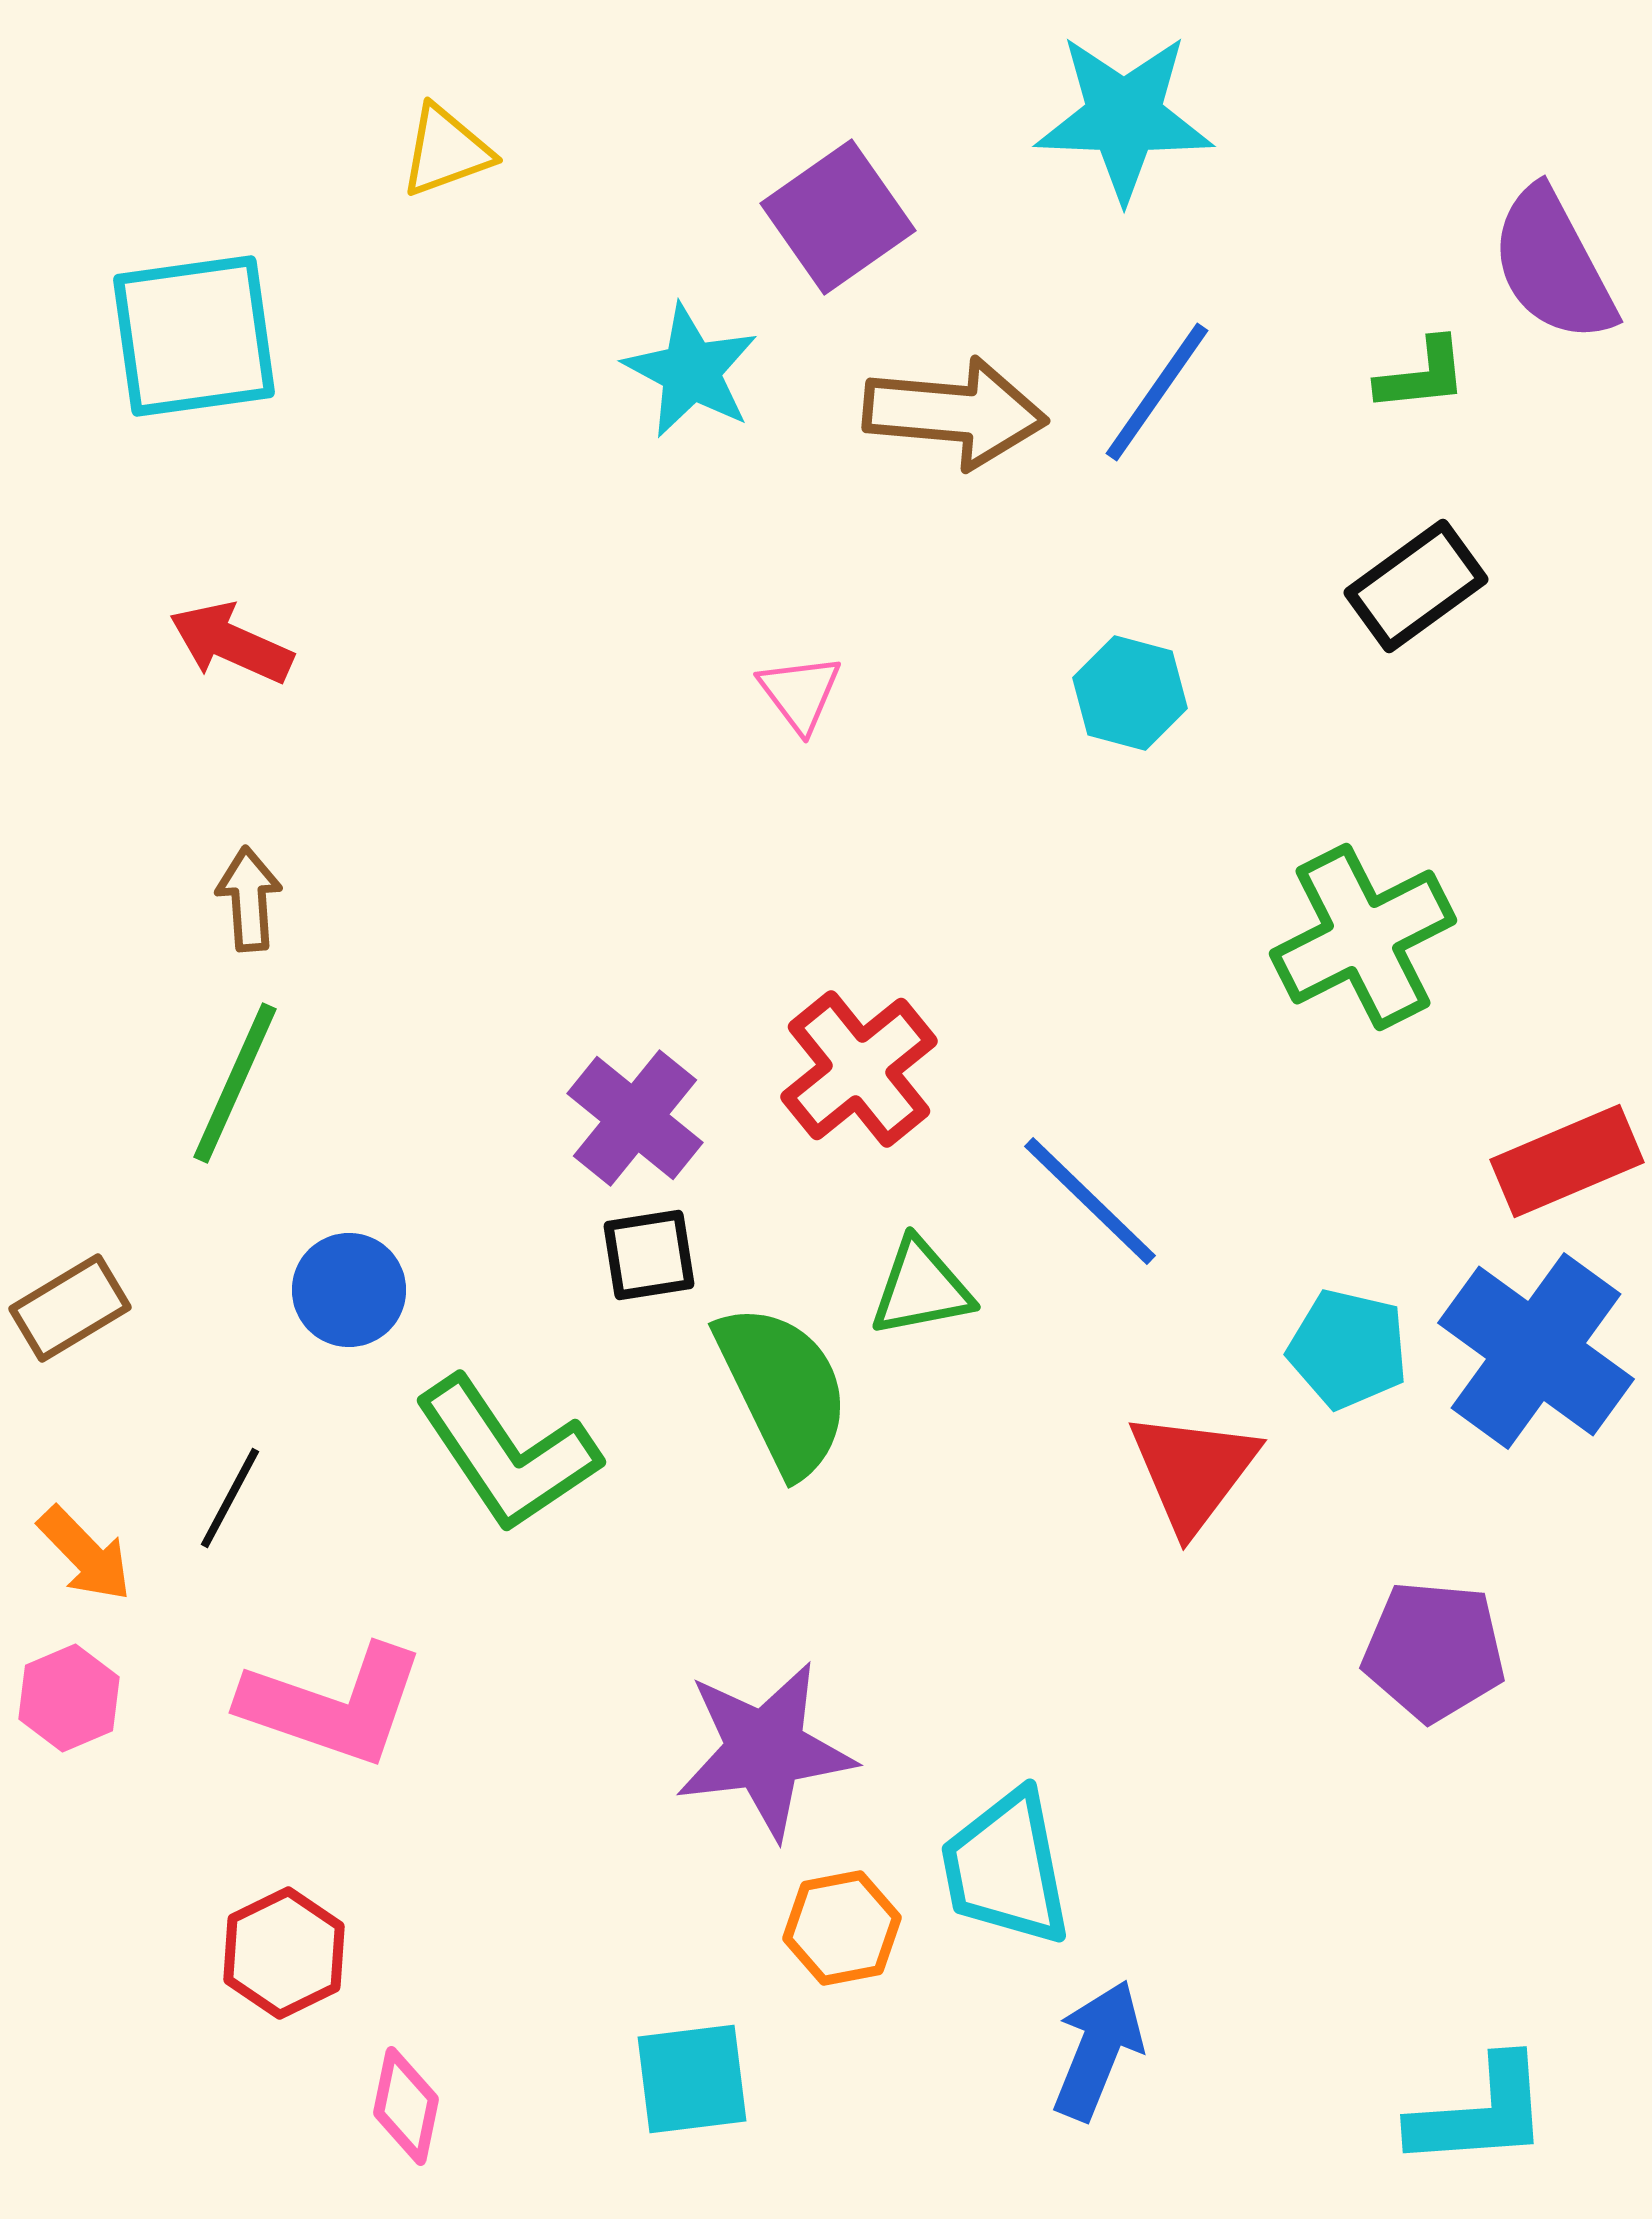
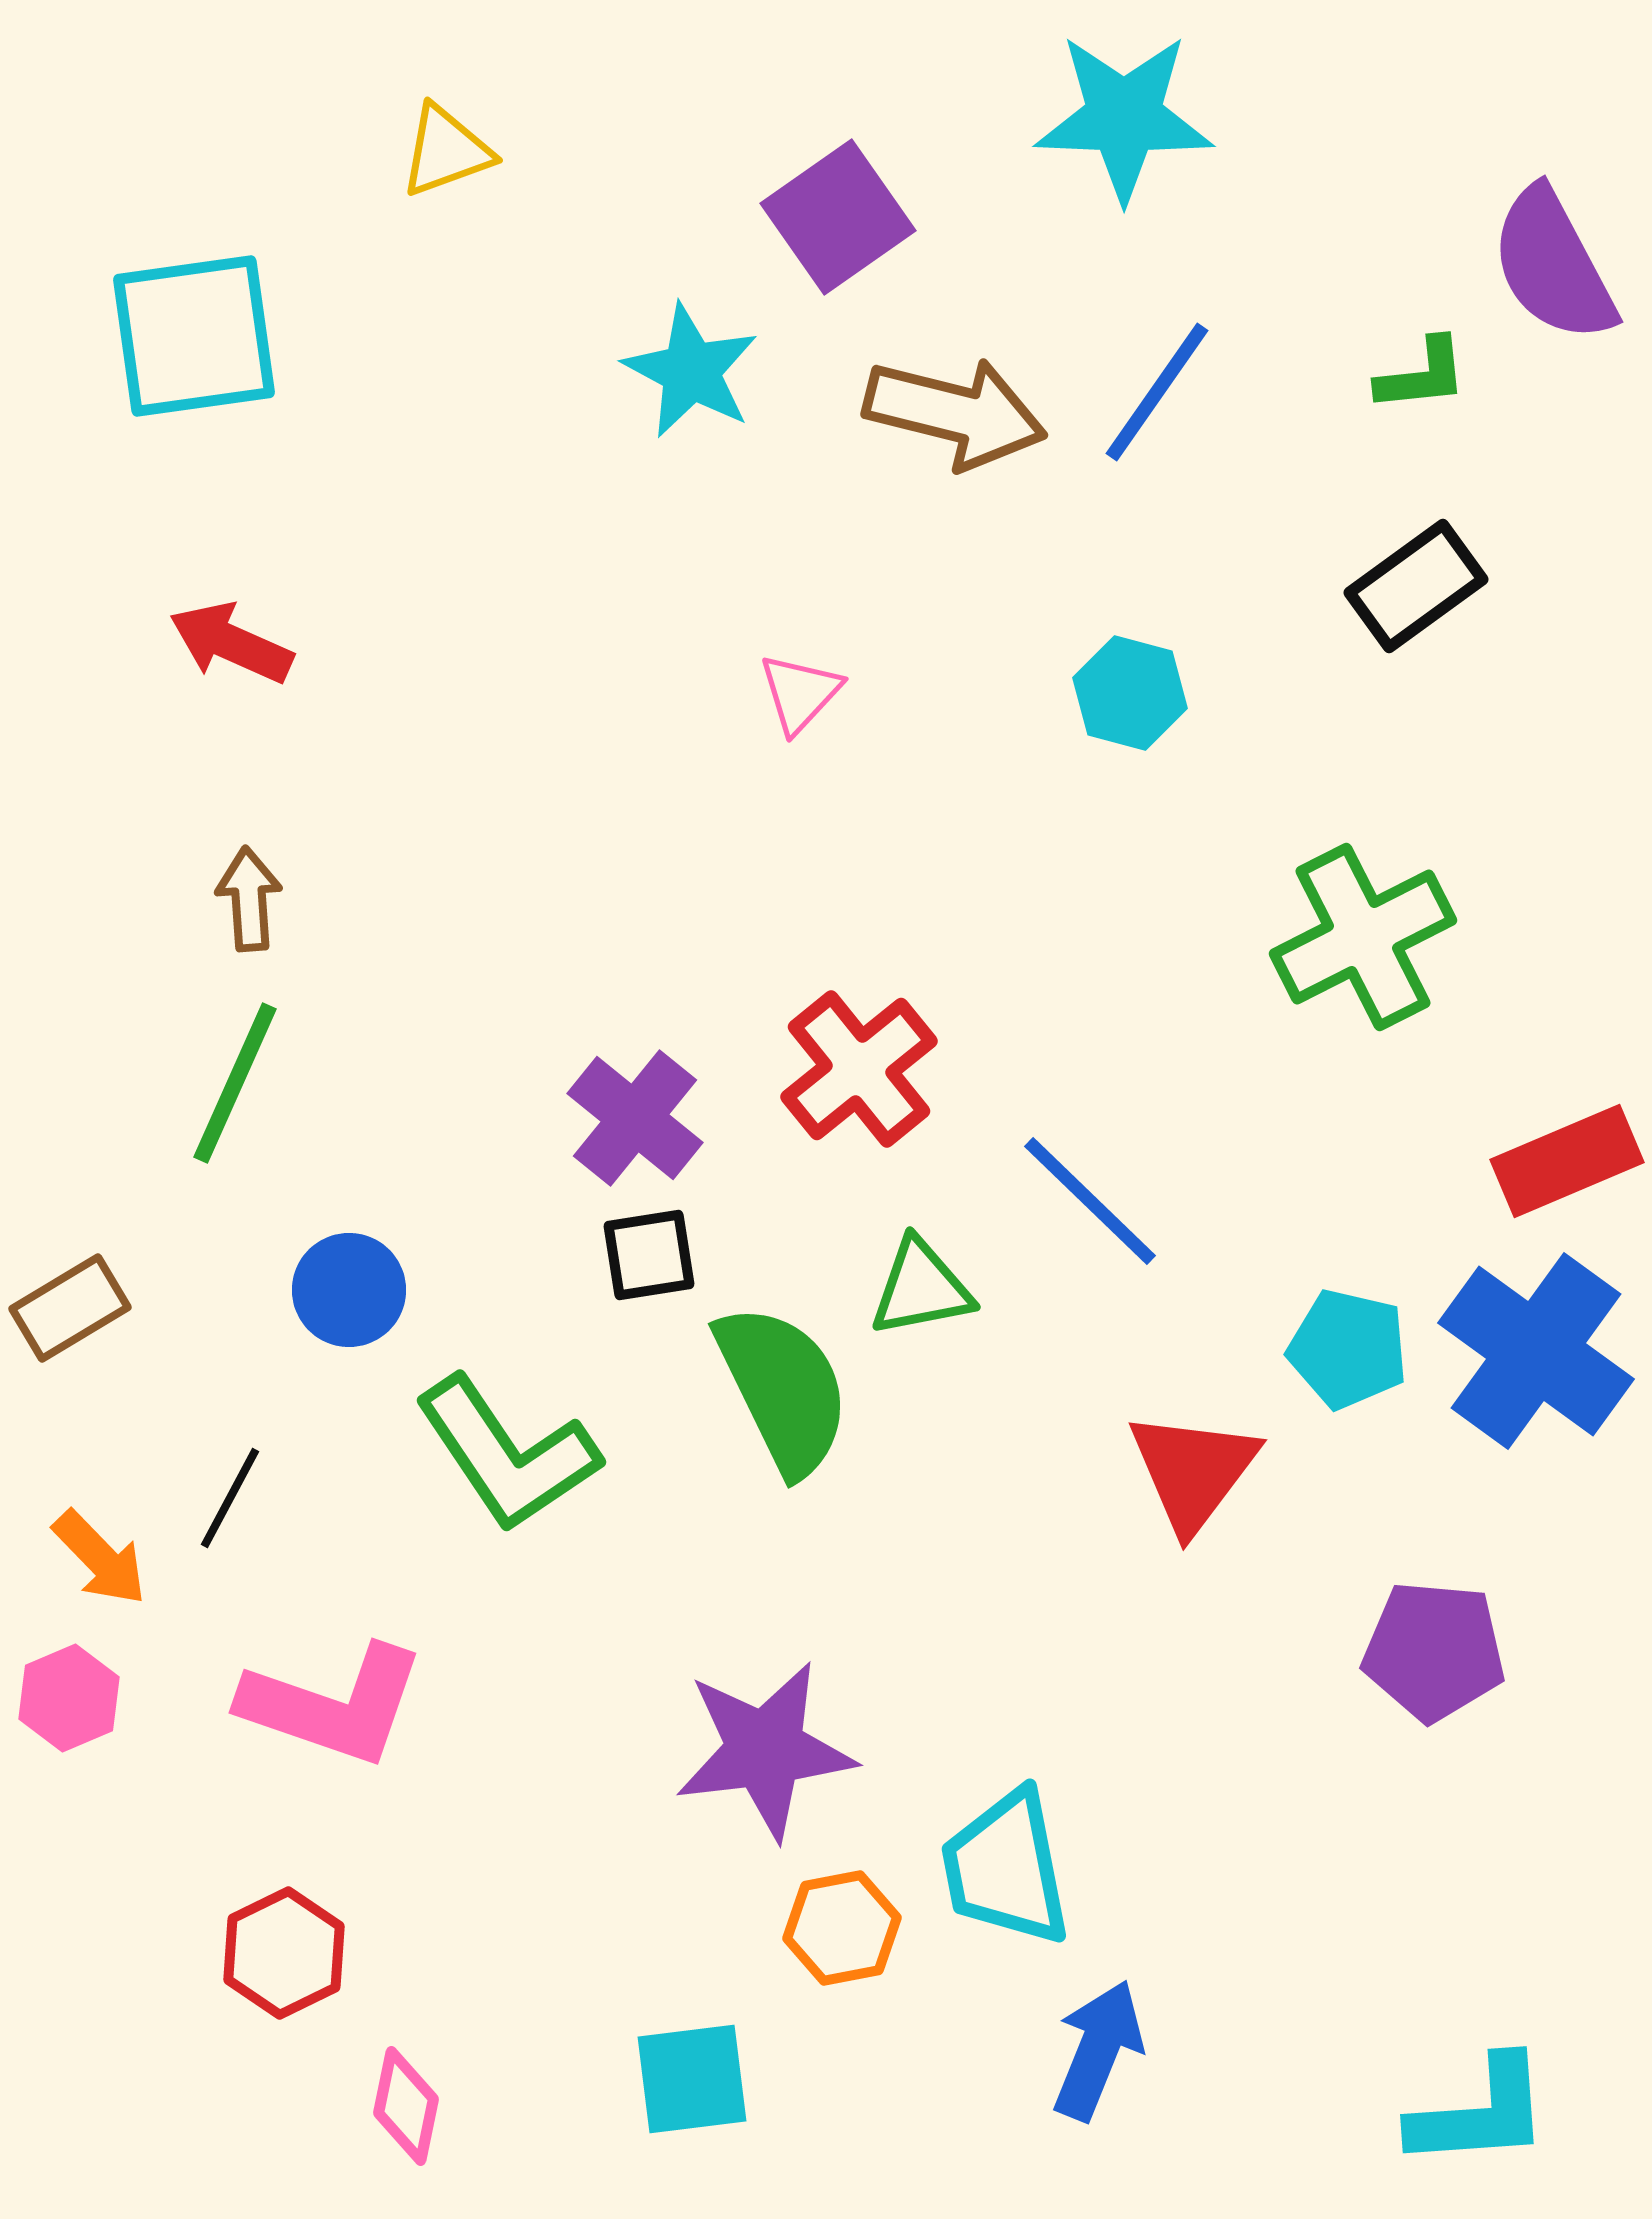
brown arrow at (955, 413): rotated 9 degrees clockwise
pink triangle at (800, 693): rotated 20 degrees clockwise
orange arrow at (85, 1554): moved 15 px right, 4 px down
